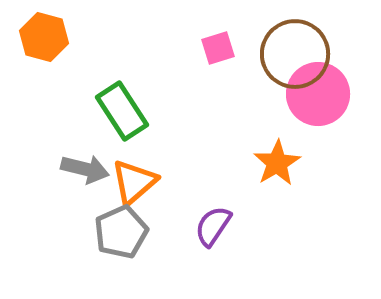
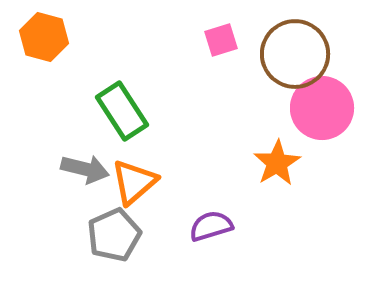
pink square: moved 3 px right, 8 px up
pink circle: moved 4 px right, 14 px down
purple semicircle: moved 2 px left; rotated 39 degrees clockwise
gray pentagon: moved 7 px left, 3 px down
